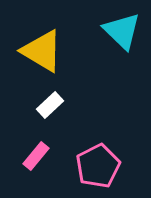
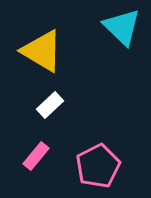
cyan triangle: moved 4 px up
